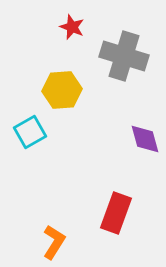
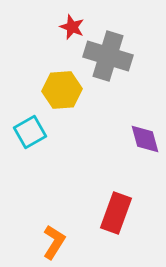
gray cross: moved 16 px left
